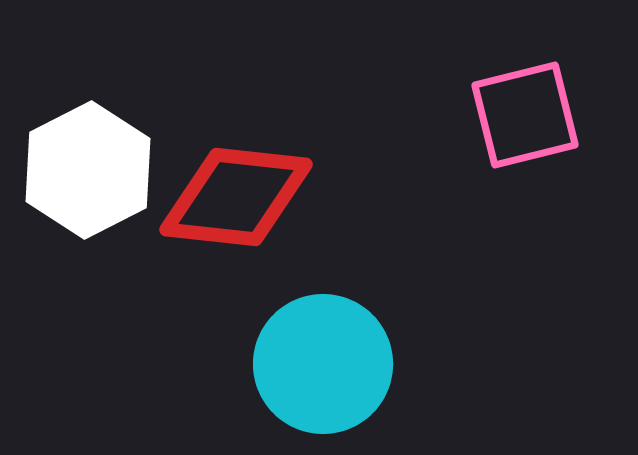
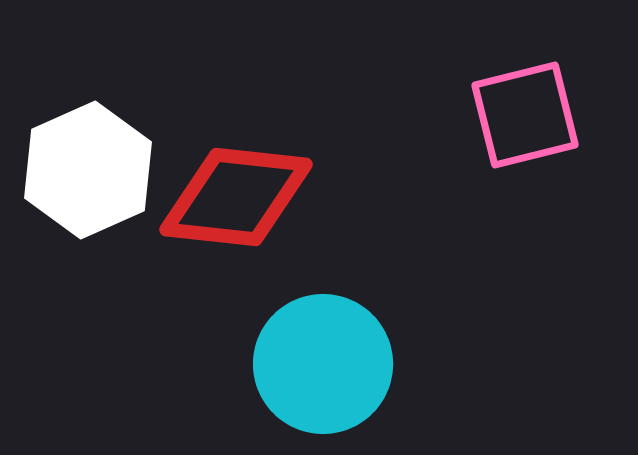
white hexagon: rotated 3 degrees clockwise
